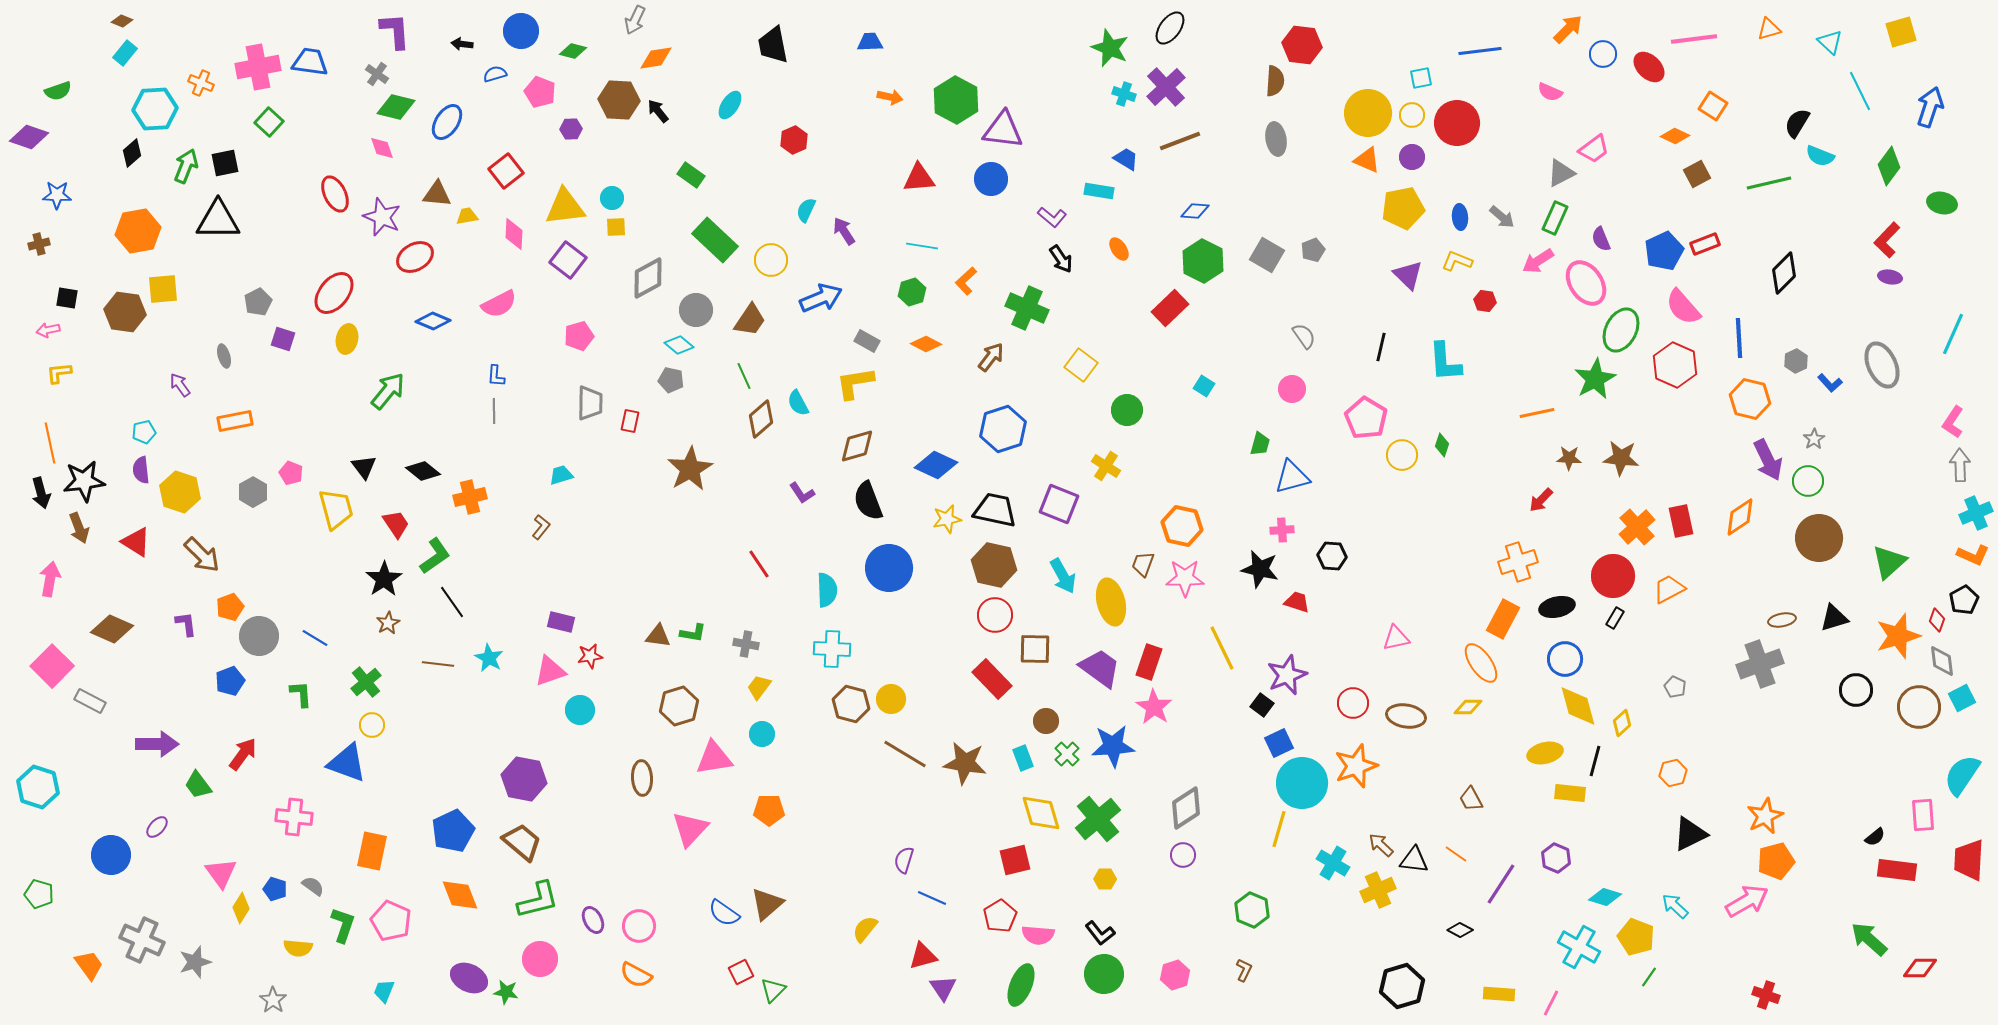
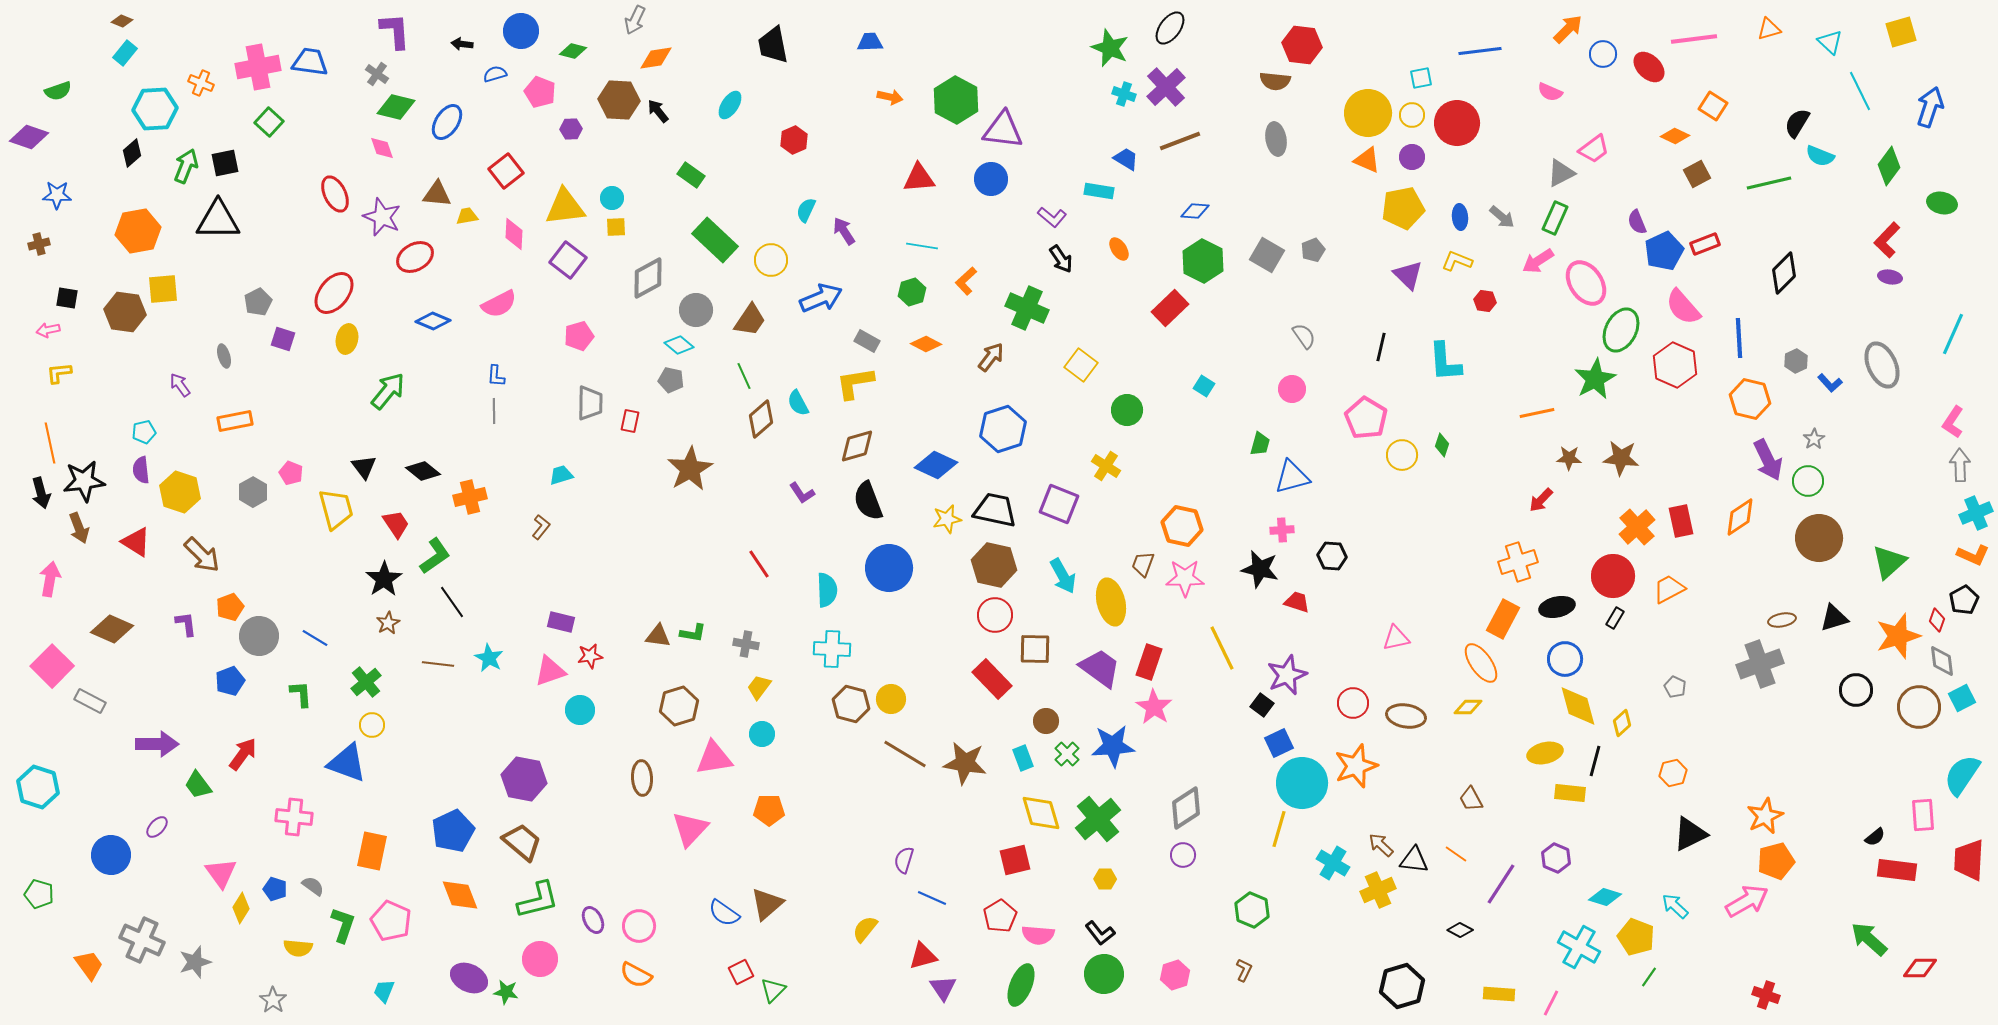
brown semicircle at (1275, 81): rotated 92 degrees clockwise
purple semicircle at (1601, 239): moved 36 px right, 17 px up
